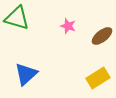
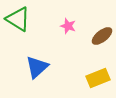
green triangle: moved 1 px right, 1 px down; rotated 16 degrees clockwise
blue triangle: moved 11 px right, 7 px up
yellow rectangle: rotated 10 degrees clockwise
